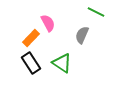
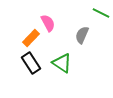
green line: moved 5 px right, 1 px down
